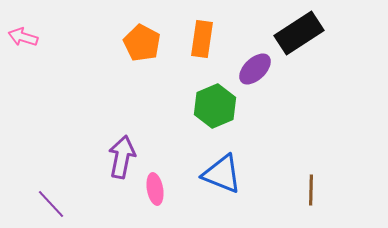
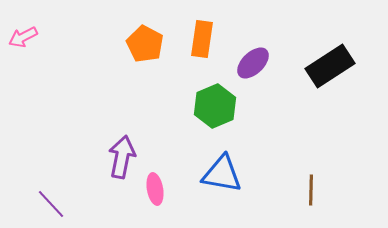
black rectangle: moved 31 px right, 33 px down
pink arrow: rotated 44 degrees counterclockwise
orange pentagon: moved 3 px right, 1 px down
purple ellipse: moved 2 px left, 6 px up
blue triangle: rotated 12 degrees counterclockwise
